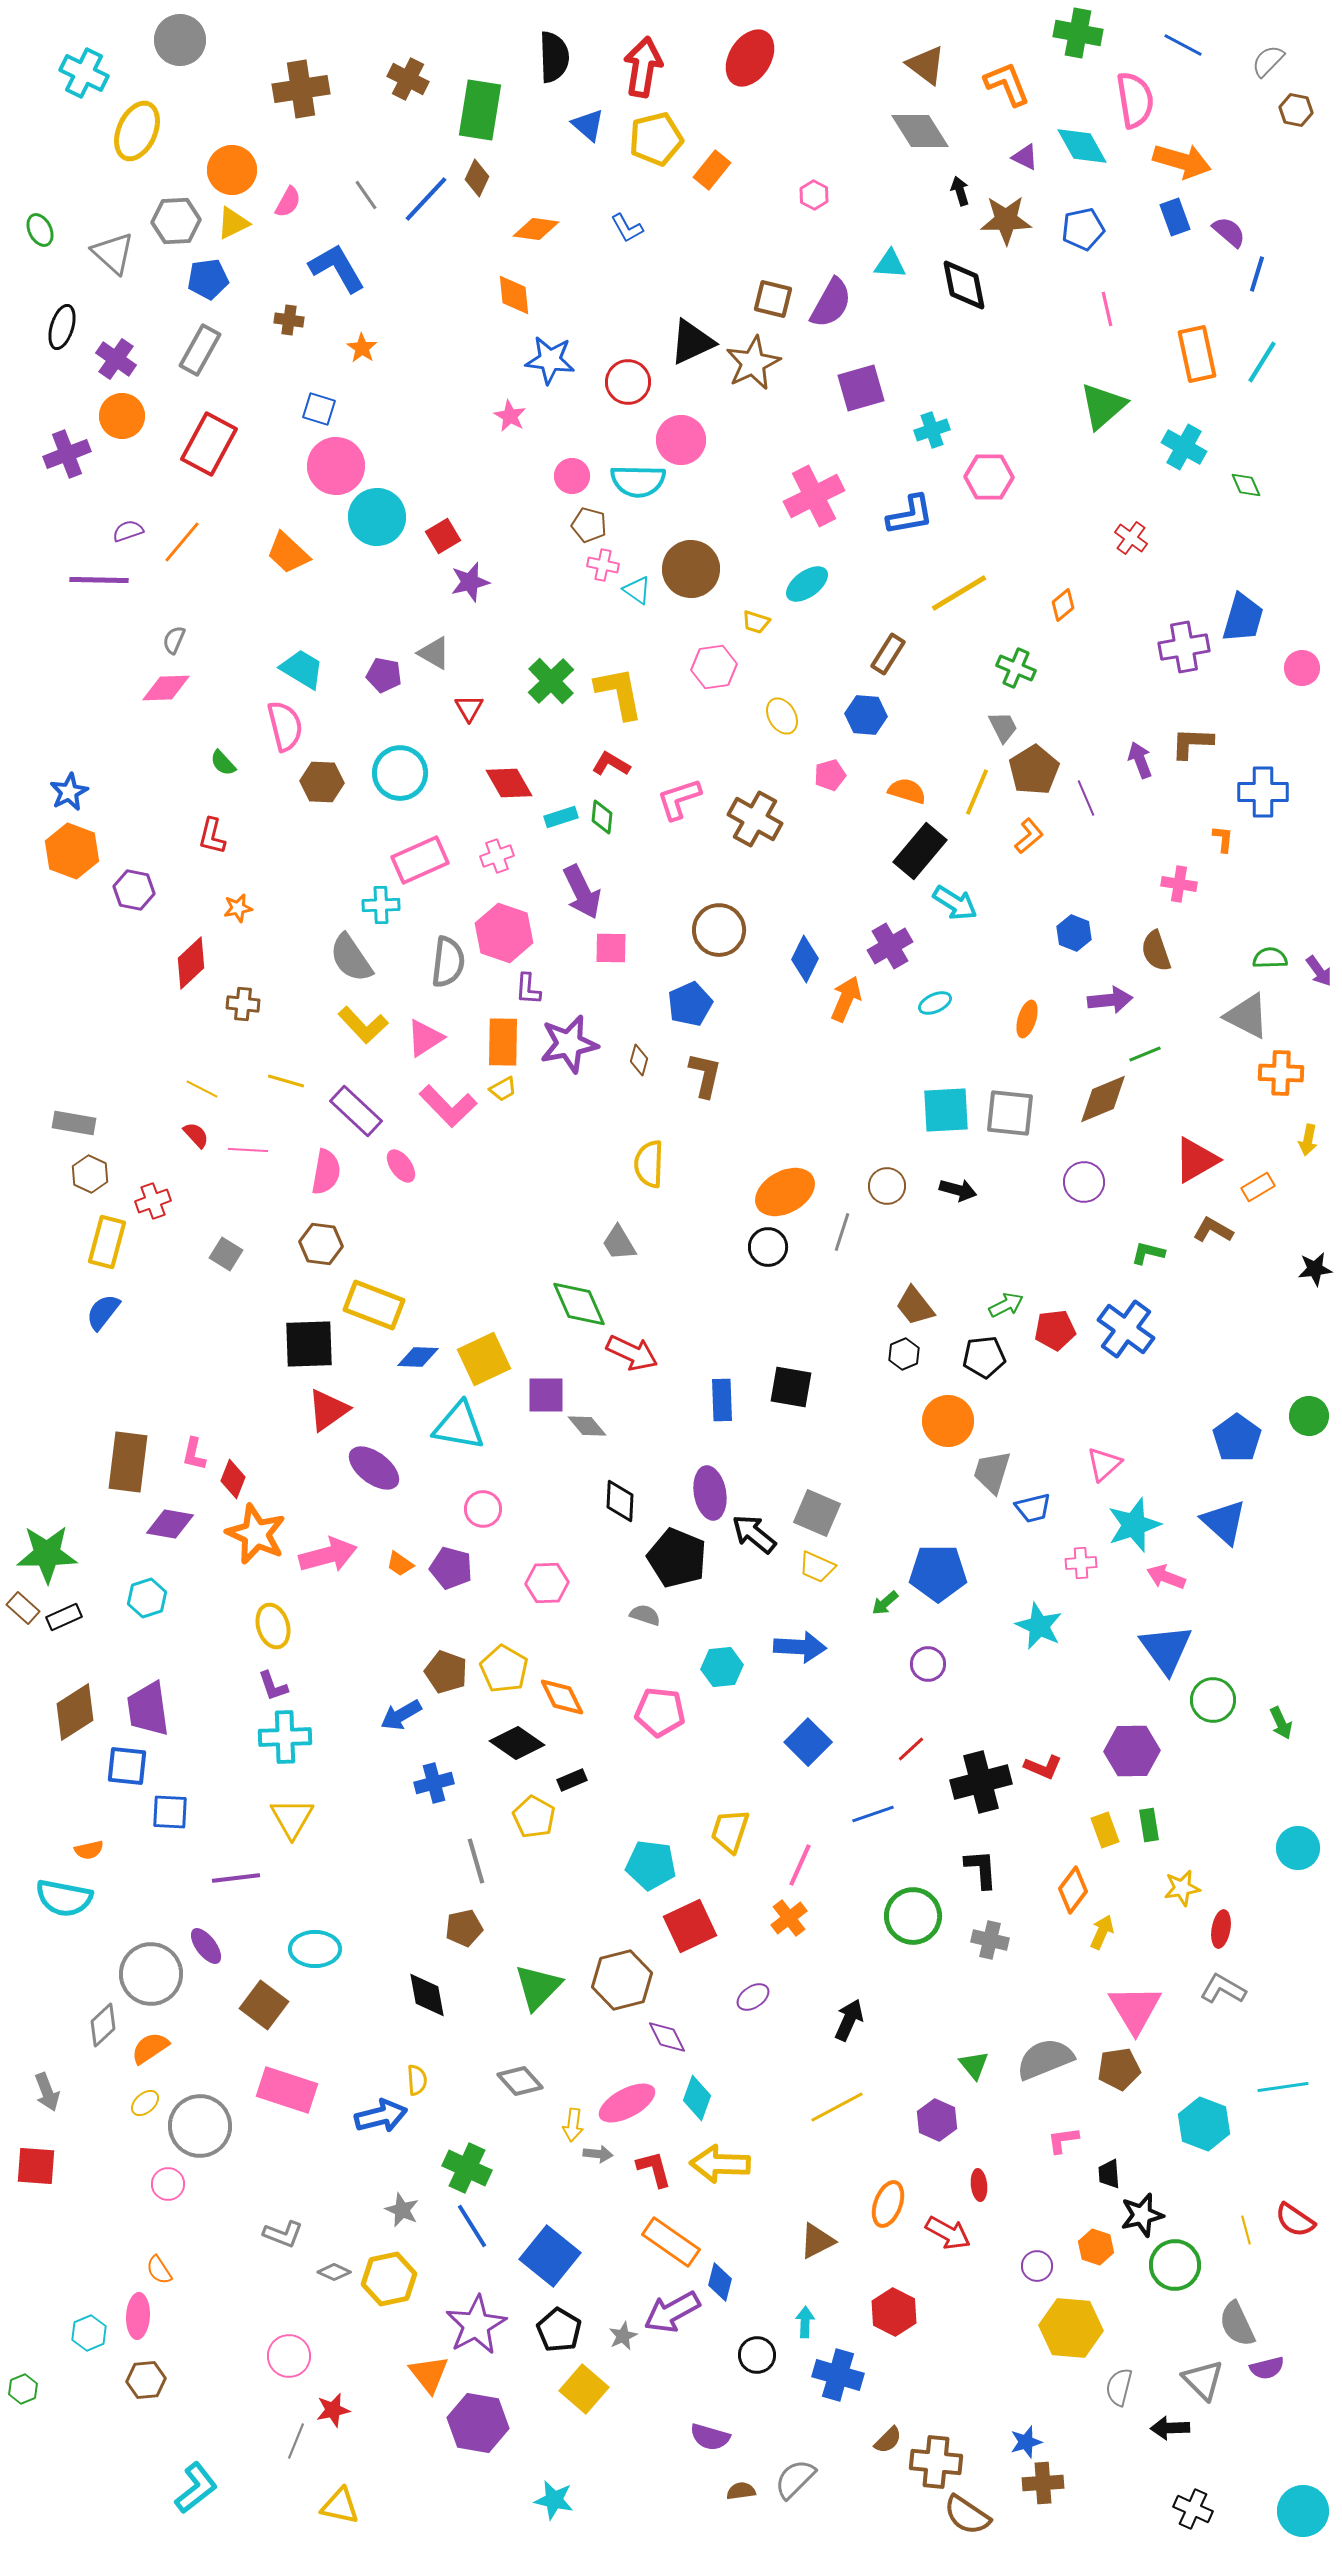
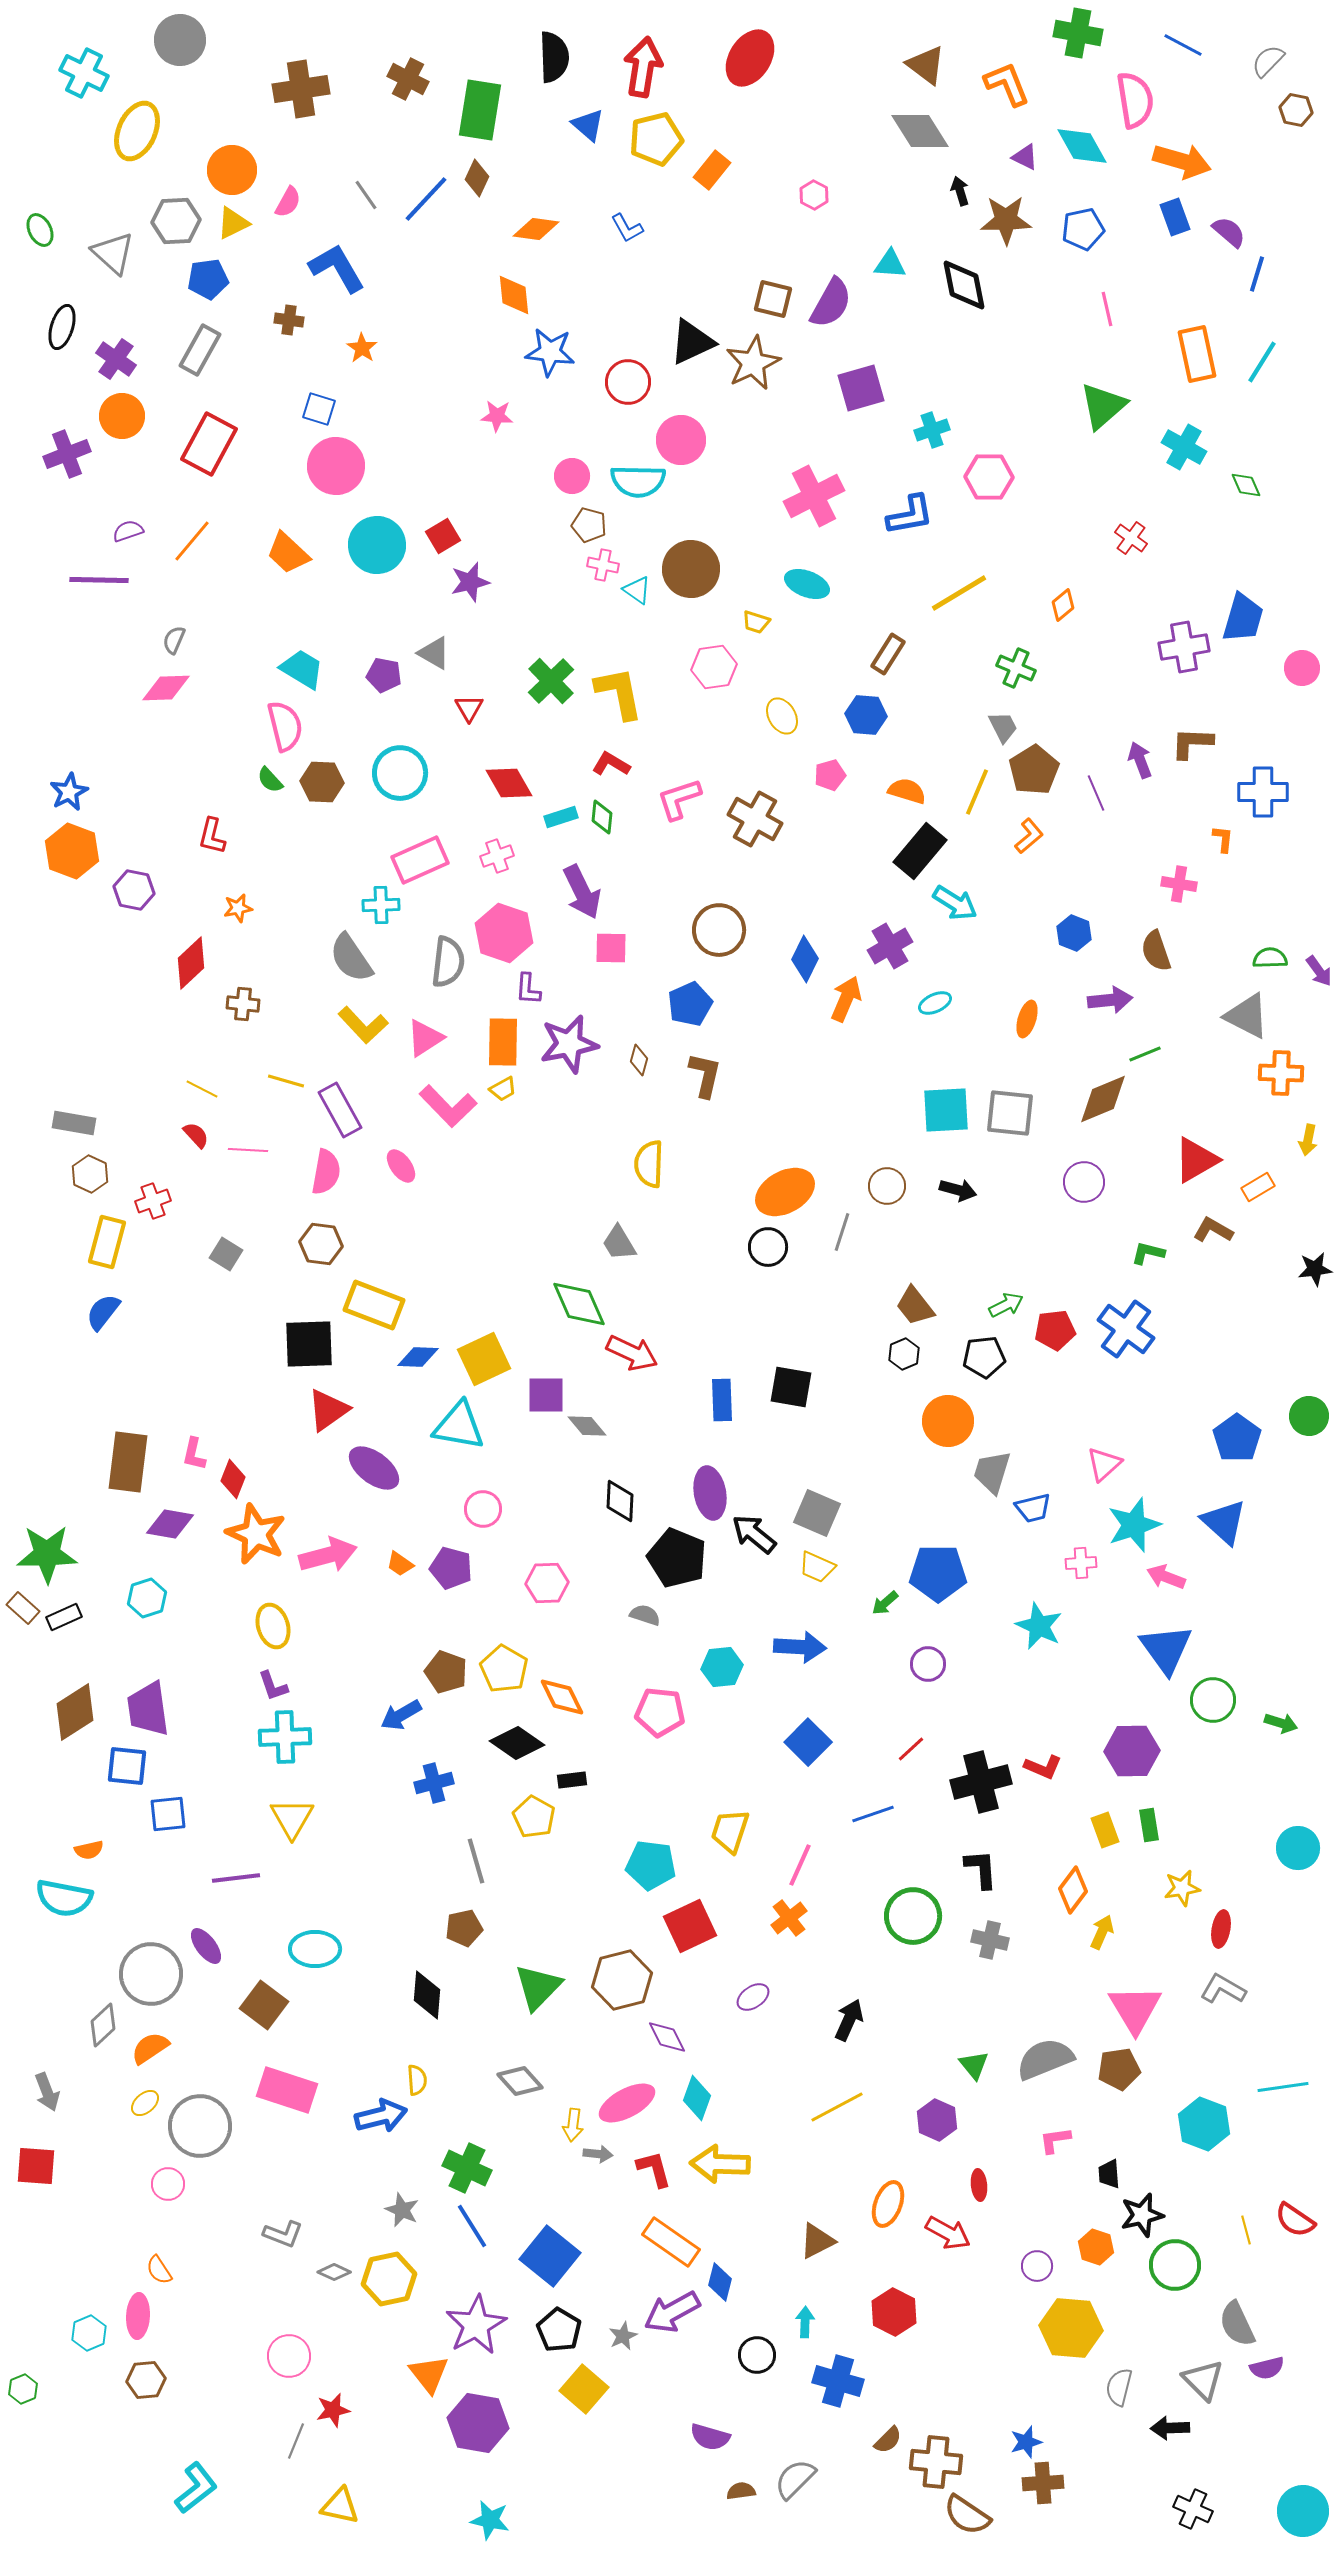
blue star at (550, 360): moved 8 px up
pink star at (510, 416): moved 13 px left; rotated 24 degrees counterclockwise
cyan circle at (377, 517): moved 28 px down
orange line at (182, 542): moved 10 px right, 1 px up
cyan ellipse at (807, 584): rotated 57 degrees clockwise
green semicircle at (223, 763): moved 47 px right, 17 px down
purple line at (1086, 798): moved 10 px right, 5 px up
purple rectangle at (356, 1111): moved 16 px left, 1 px up; rotated 18 degrees clockwise
green arrow at (1281, 1723): rotated 48 degrees counterclockwise
black rectangle at (572, 1780): rotated 16 degrees clockwise
blue square at (170, 1812): moved 2 px left, 2 px down; rotated 9 degrees counterclockwise
black diamond at (427, 1995): rotated 15 degrees clockwise
pink L-shape at (1063, 2140): moved 8 px left
blue cross at (838, 2375): moved 6 px down
cyan star at (554, 2500): moved 64 px left, 20 px down
